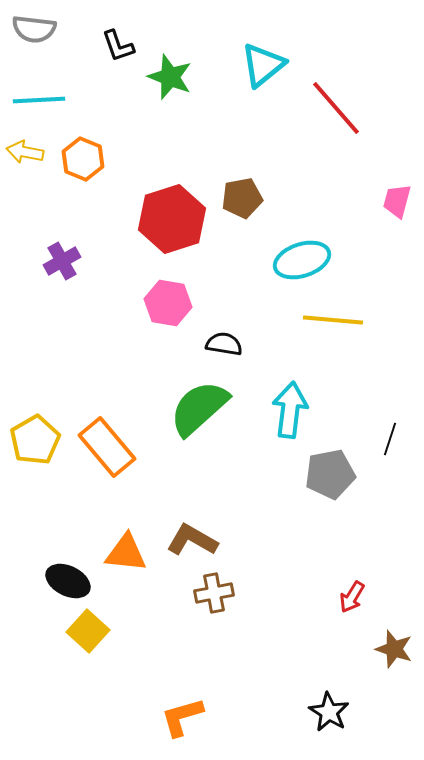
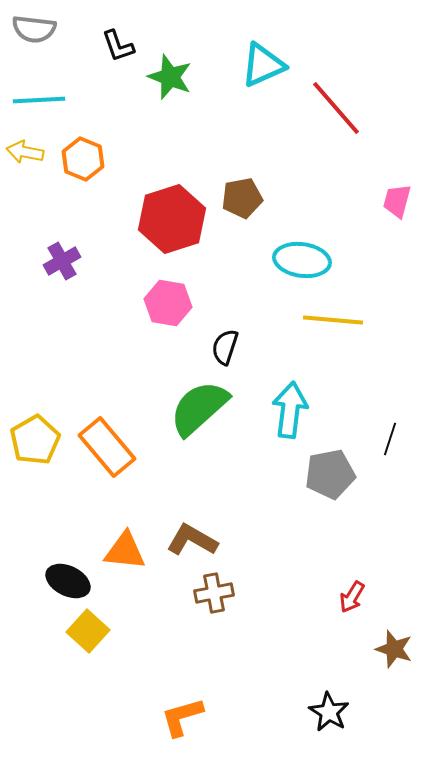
cyan triangle: rotated 15 degrees clockwise
cyan ellipse: rotated 26 degrees clockwise
black semicircle: moved 1 px right, 3 px down; rotated 81 degrees counterclockwise
orange triangle: moved 1 px left, 2 px up
